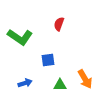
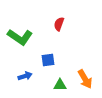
blue arrow: moved 7 px up
